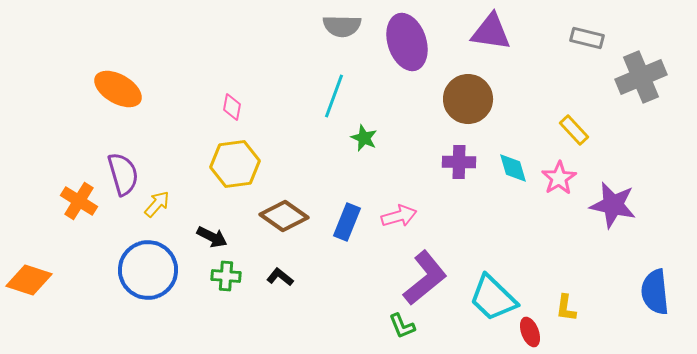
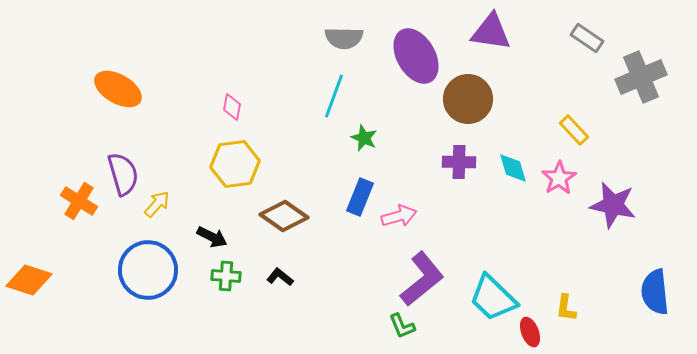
gray semicircle: moved 2 px right, 12 px down
gray rectangle: rotated 20 degrees clockwise
purple ellipse: moved 9 px right, 14 px down; rotated 12 degrees counterclockwise
blue rectangle: moved 13 px right, 25 px up
purple L-shape: moved 3 px left, 1 px down
